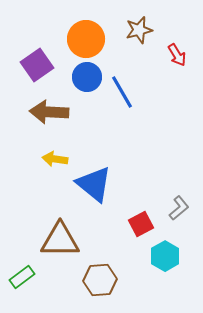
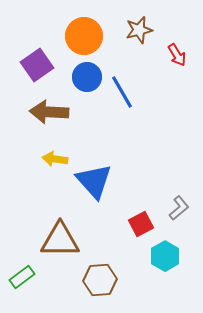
orange circle: moved 2 px left, 3 px up
blue triangle: moved 3 px up; rotated 9 degrees clockwise
